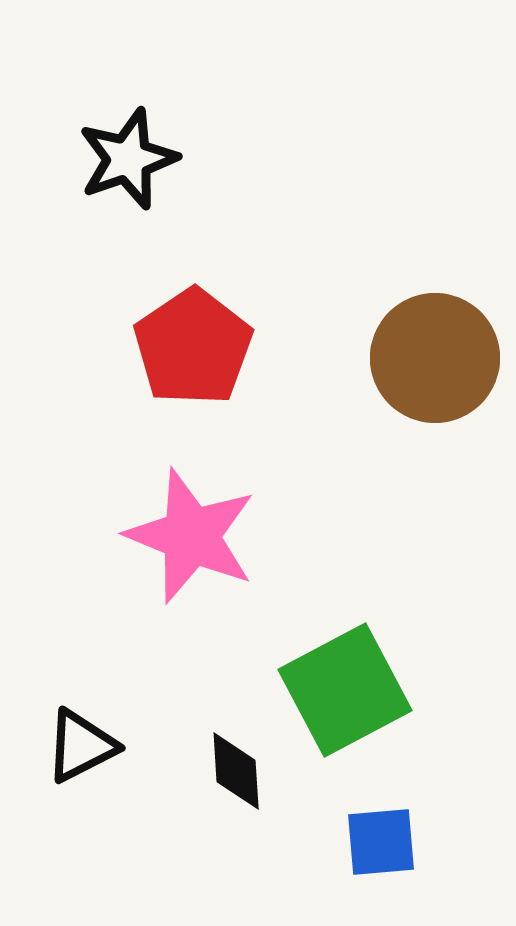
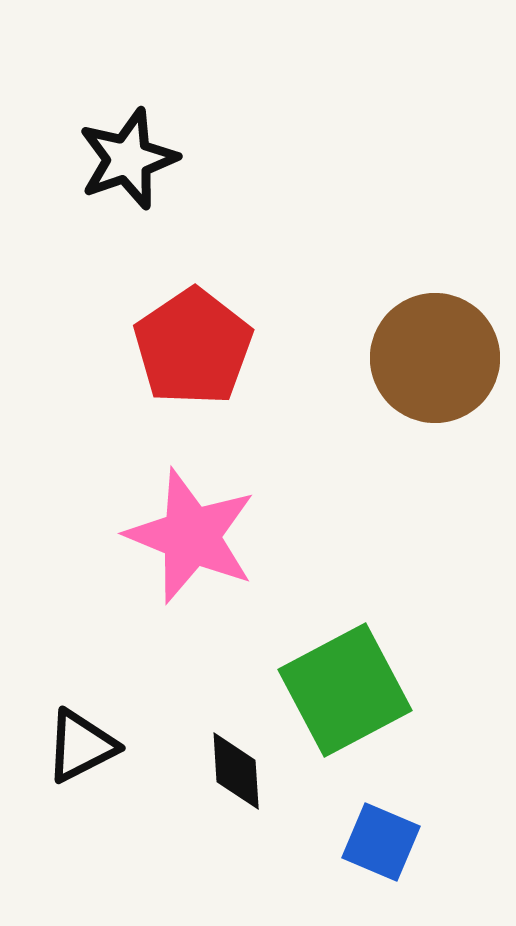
blue square: rotated 28 degrees clockwise
